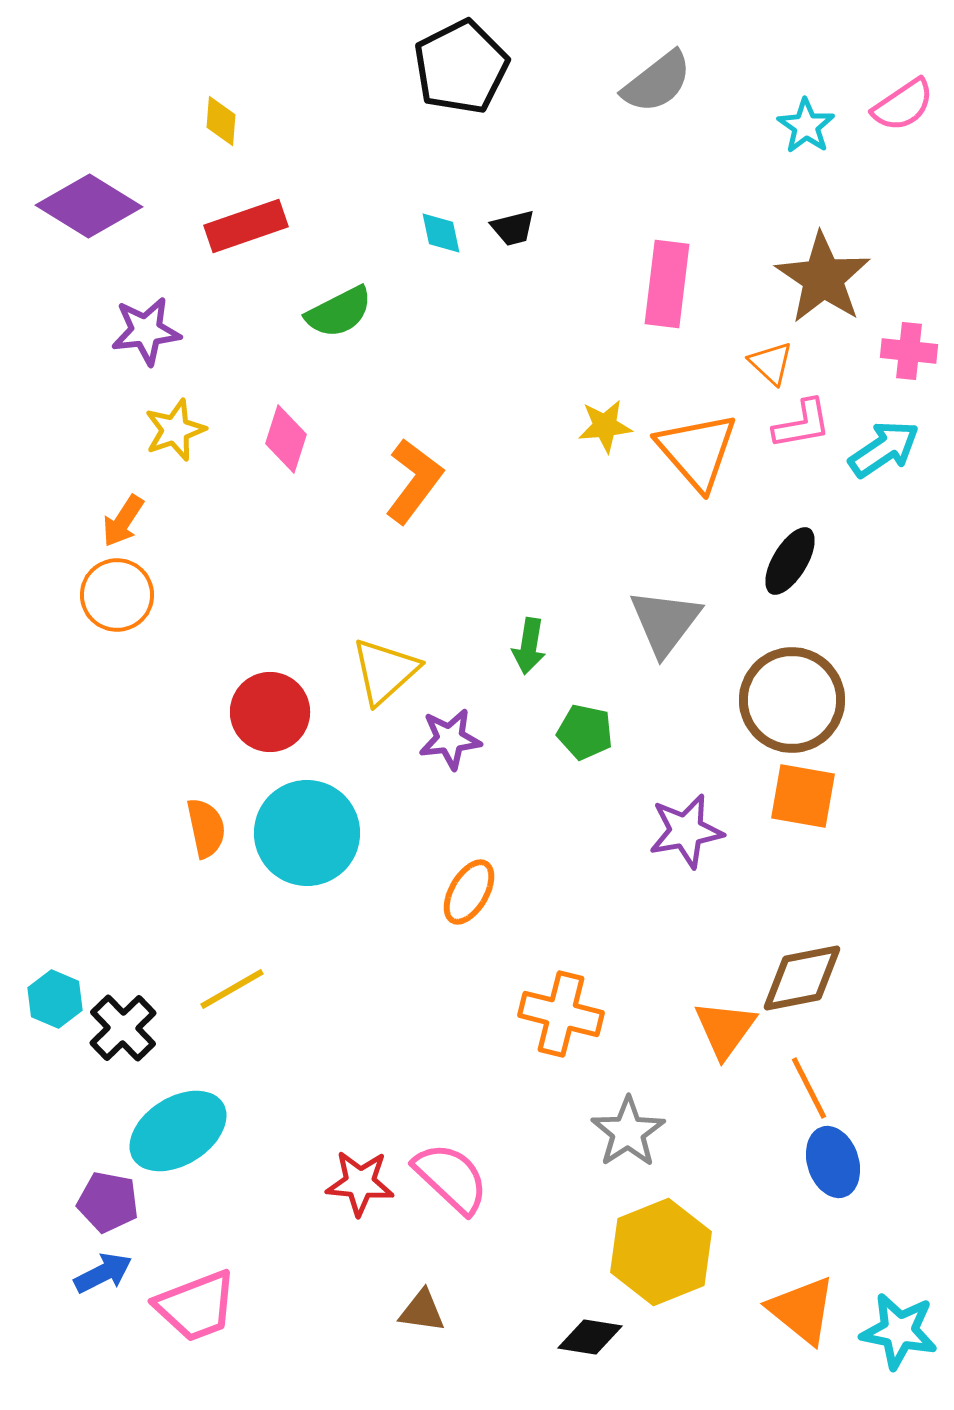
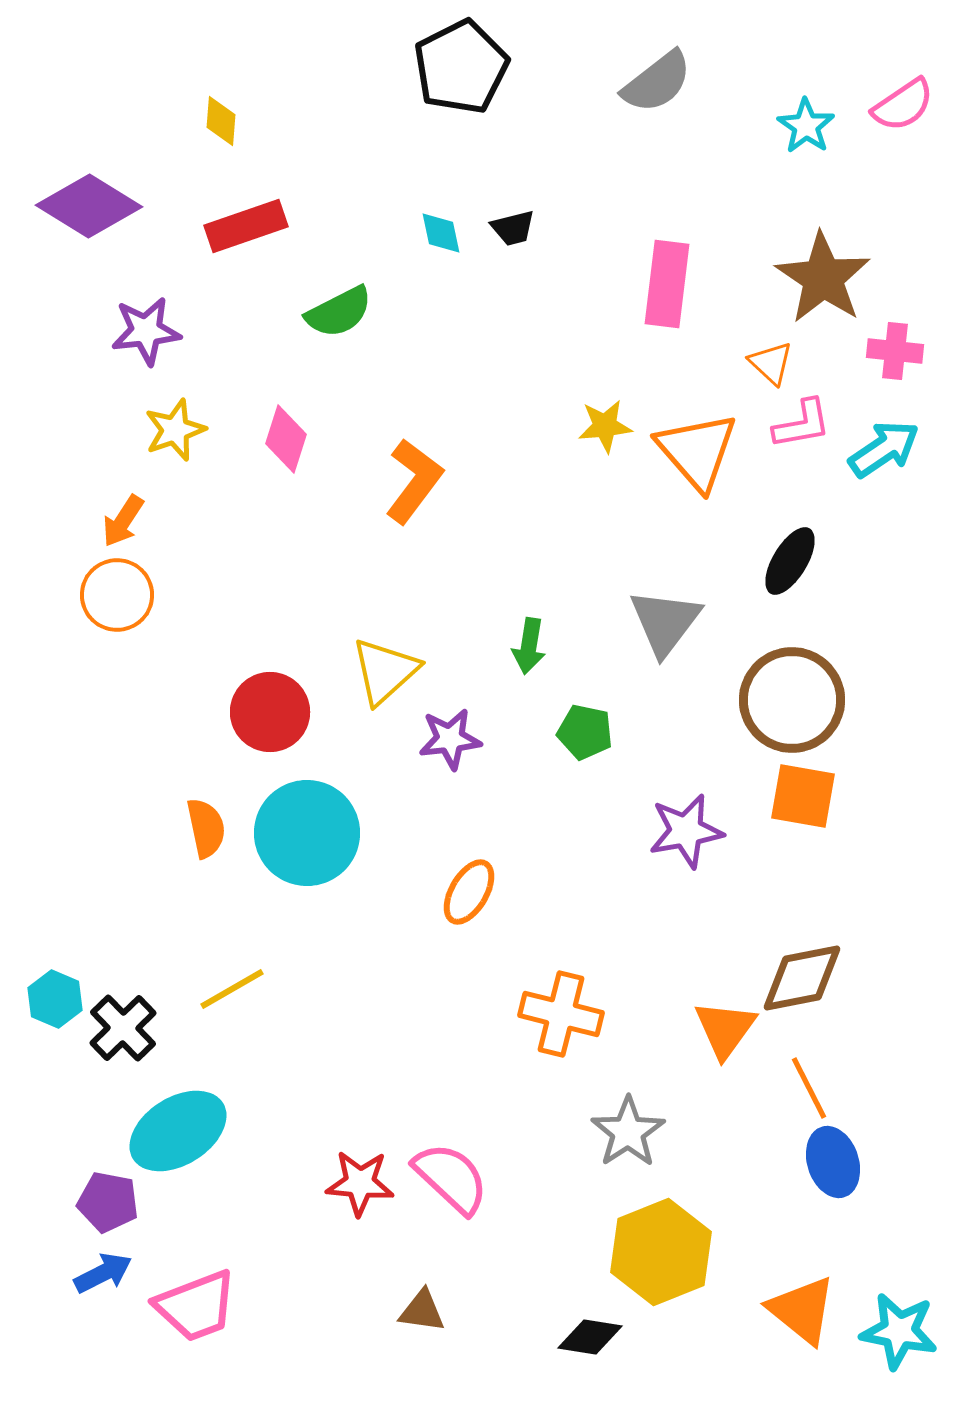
pink cross at (909, 351): moved 14 px left
